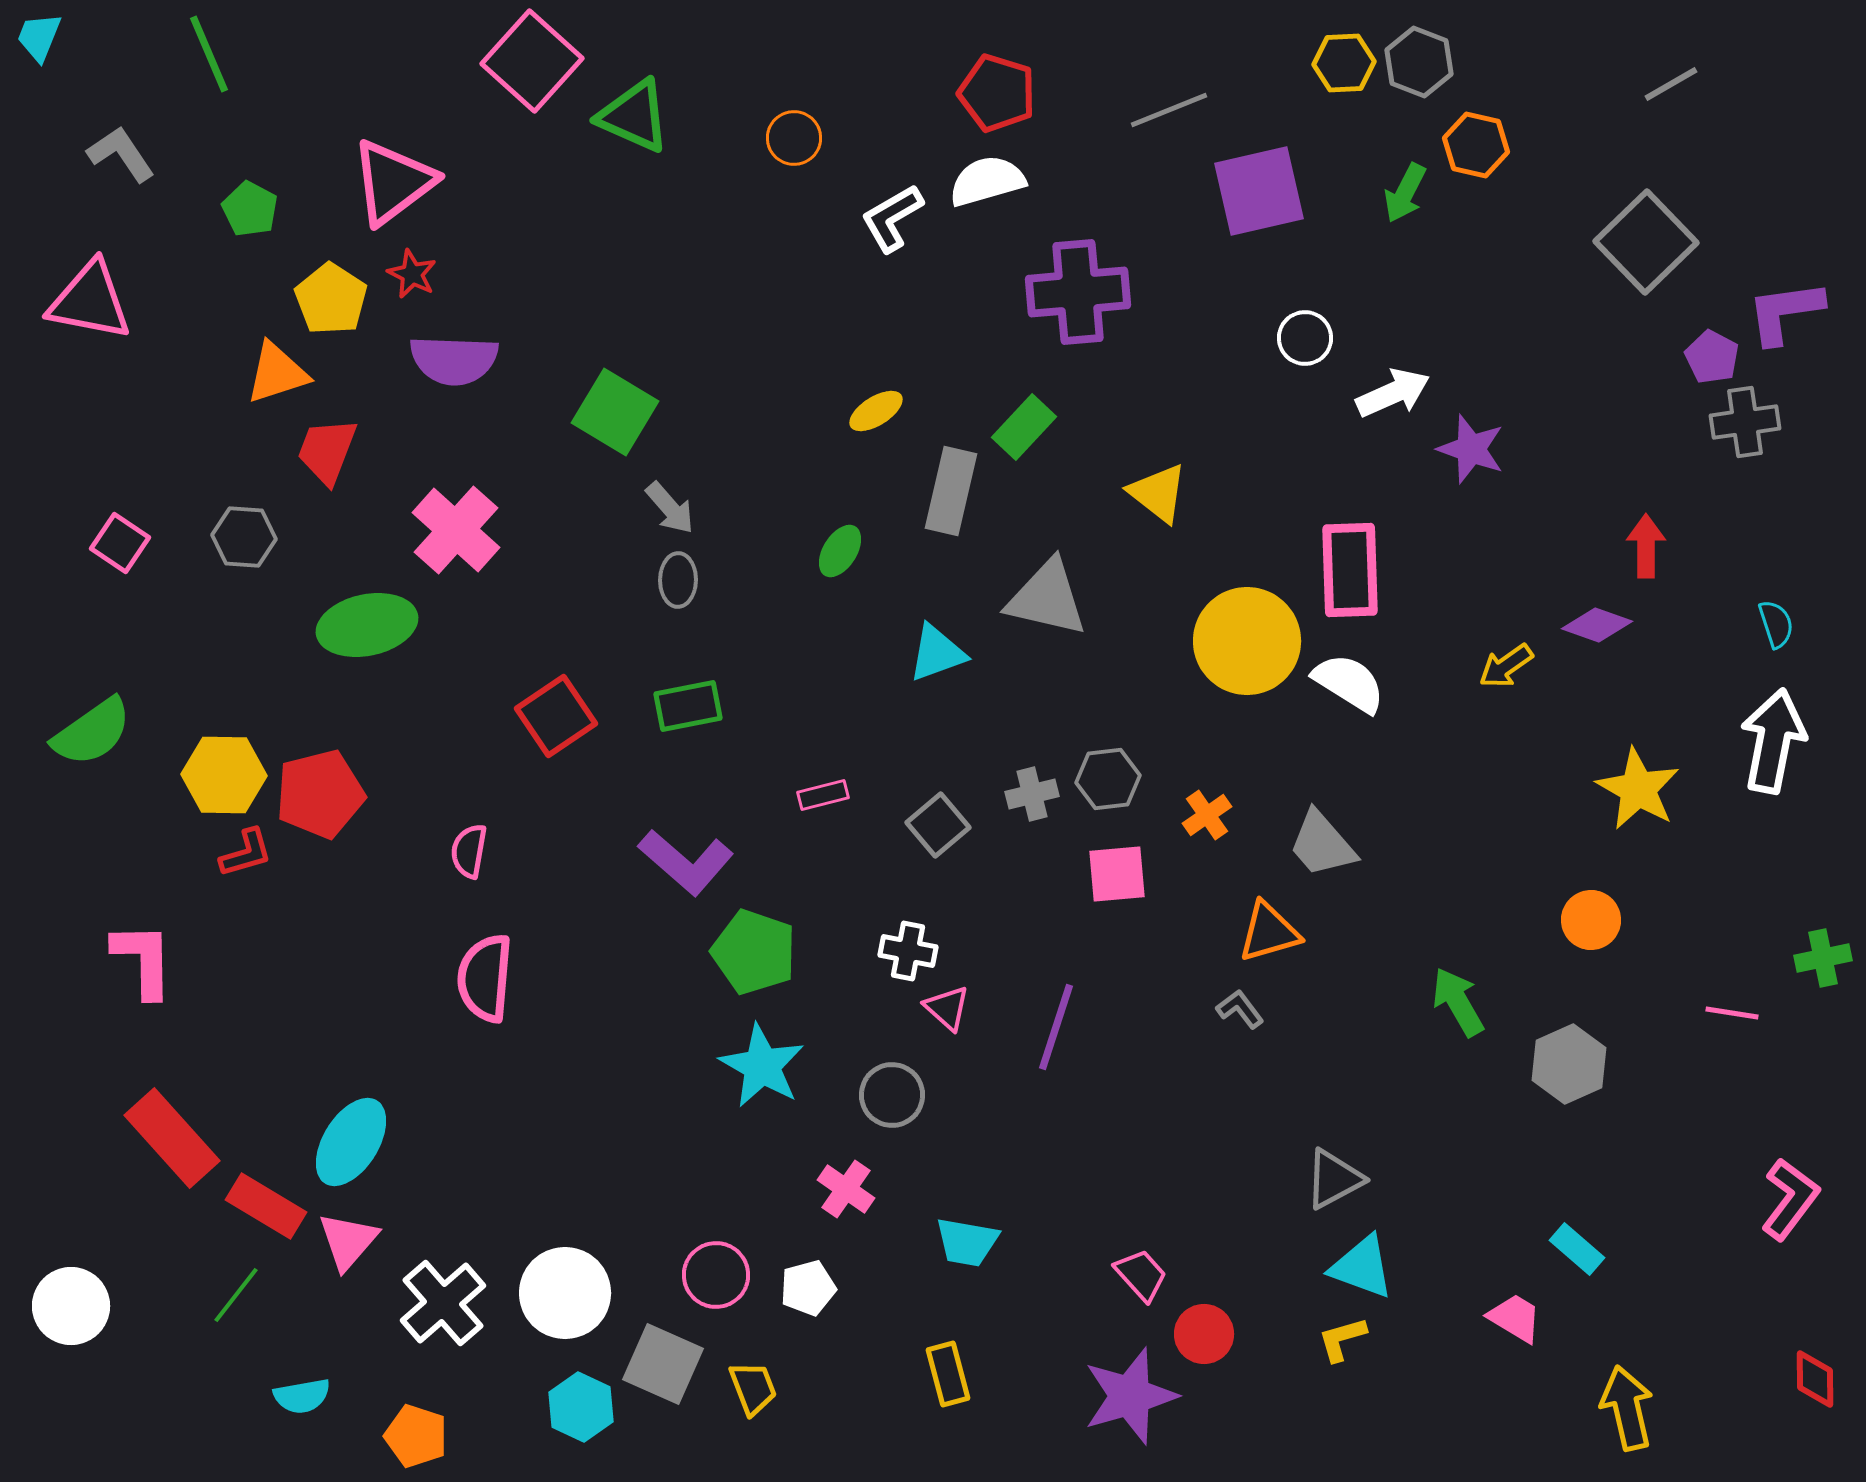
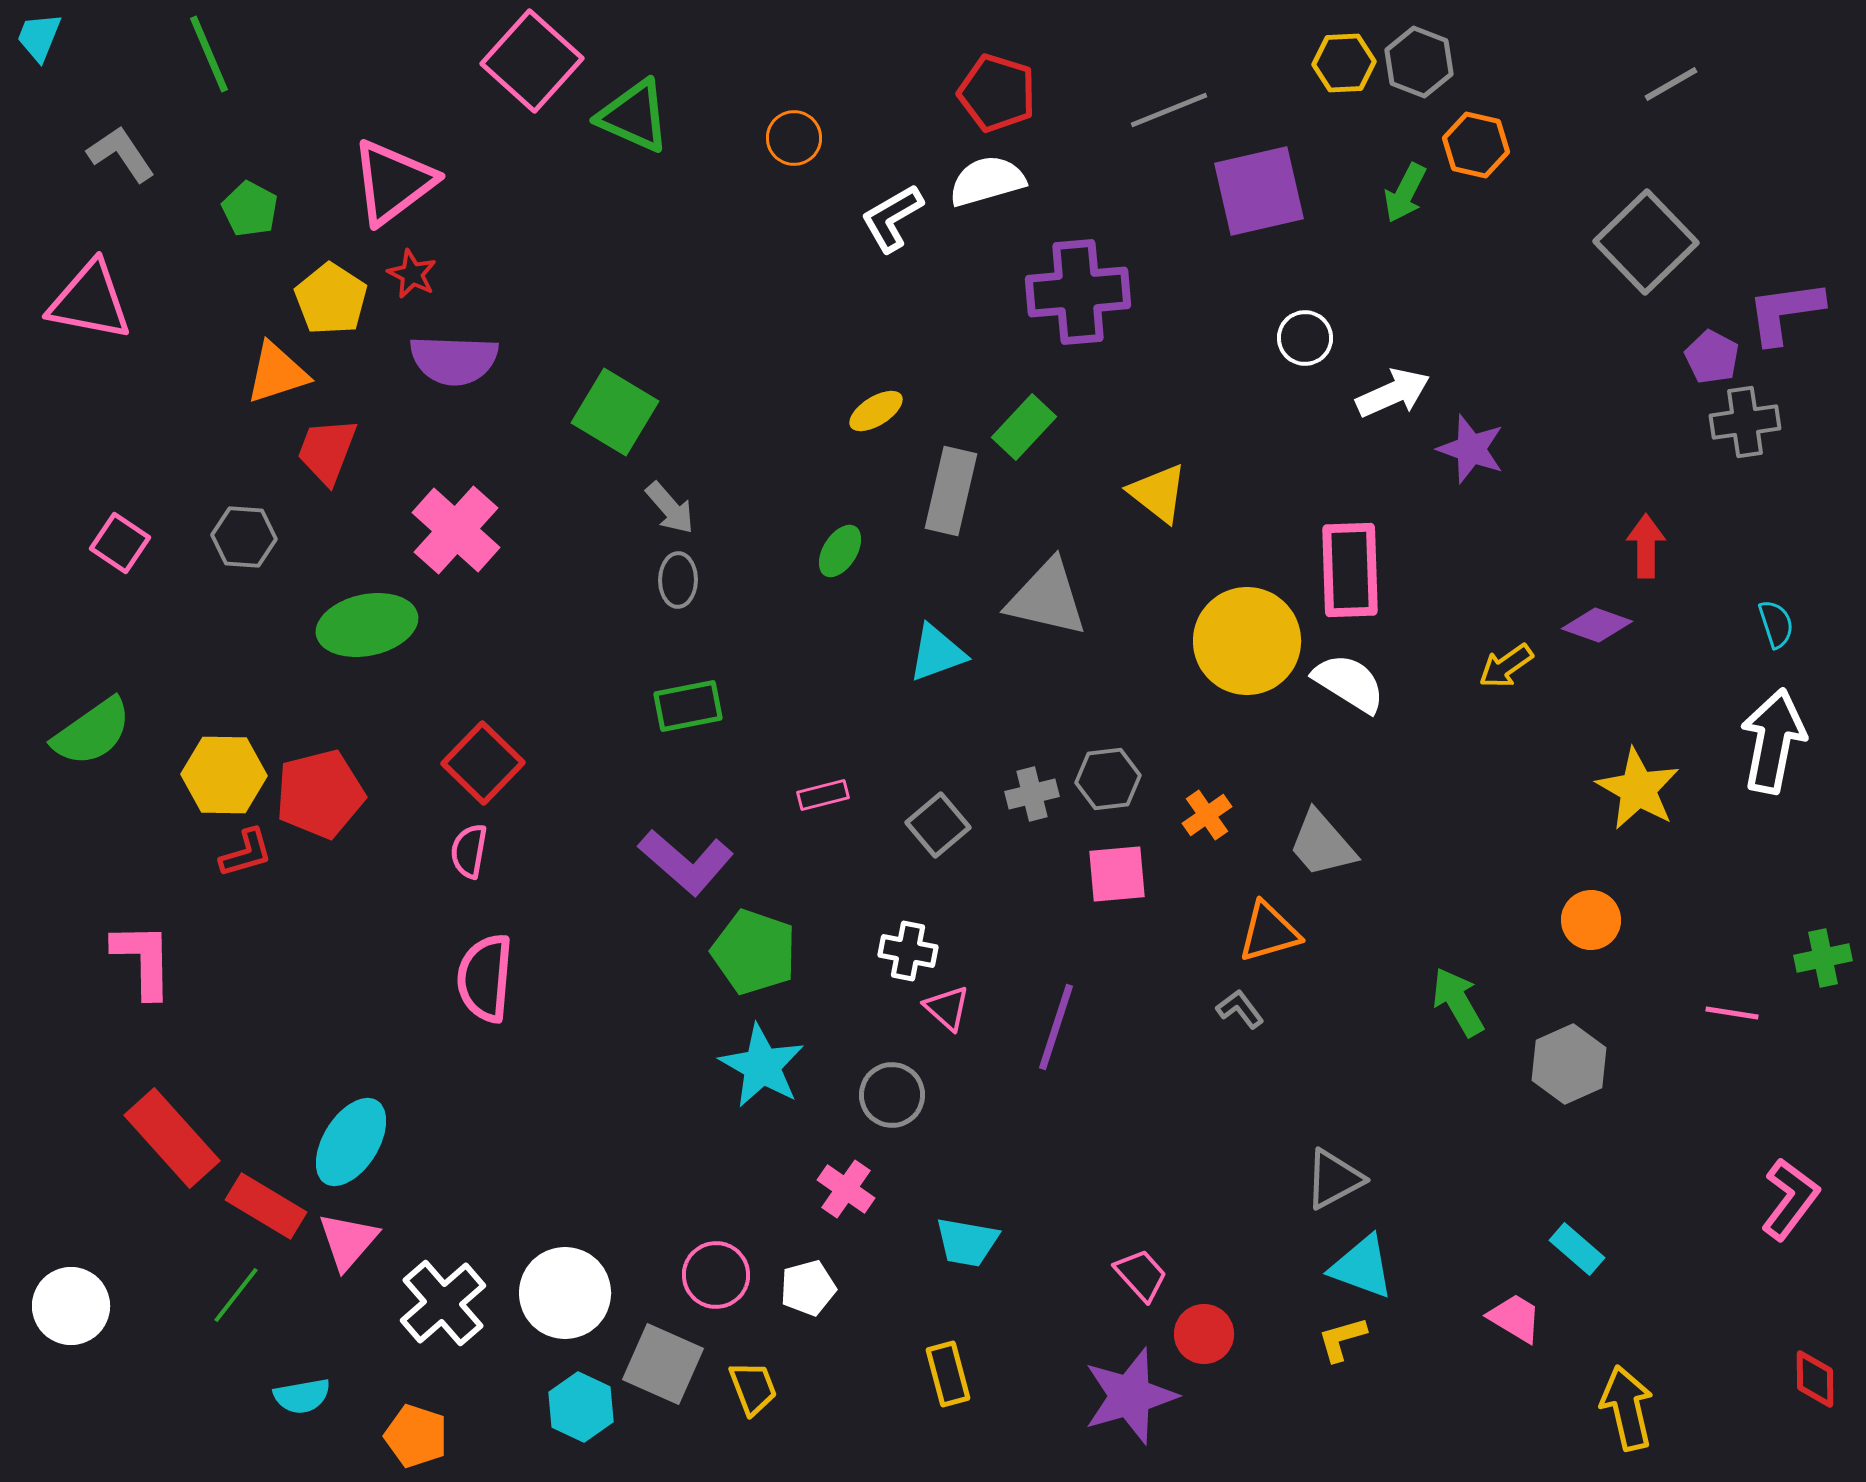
red square at (556, 716): moved 73 px left, 47 px down; rotated 12 degrees counterclockwise
